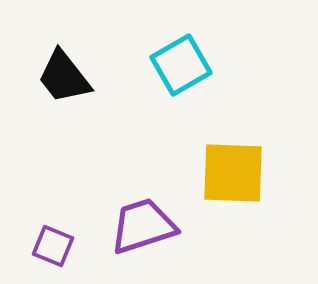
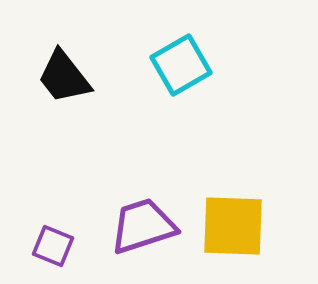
yellow square: moved 53 px down
